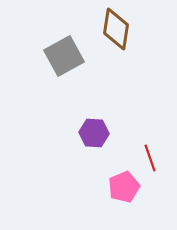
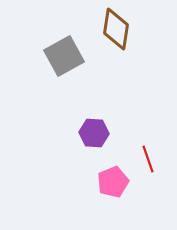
red line: moved 2 px left, 1 px down
pink pentagon: moved 11 px left, 5 px up
